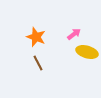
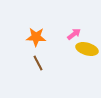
orange star: rotated 18 degrees counterclockwise
yellow ellipse: moved 3 px up
